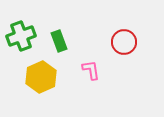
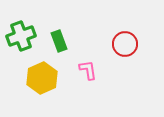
red circle: moved 1 px right, 2 px down
pink L-shape: moved 3 px left
yellow hexagon: moved 1 px right, 1 px down
